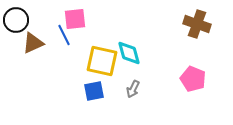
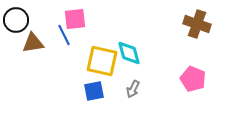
brown triangle: rotated 15 degrees clockwise
